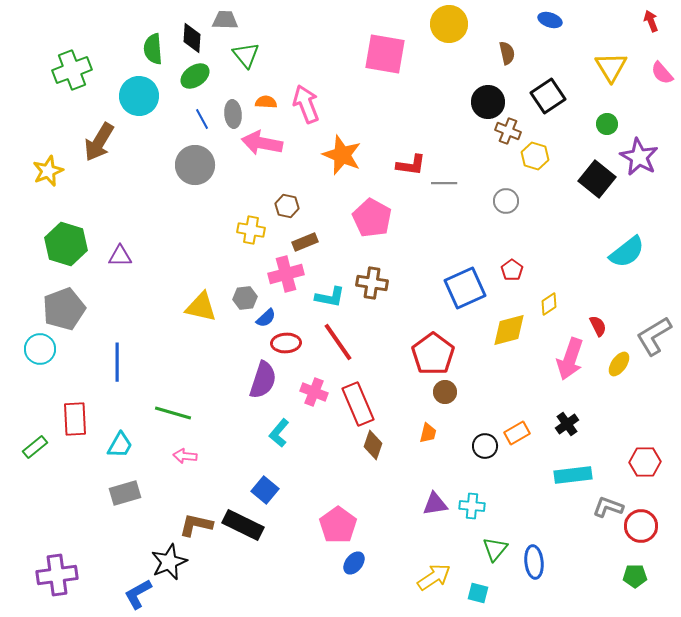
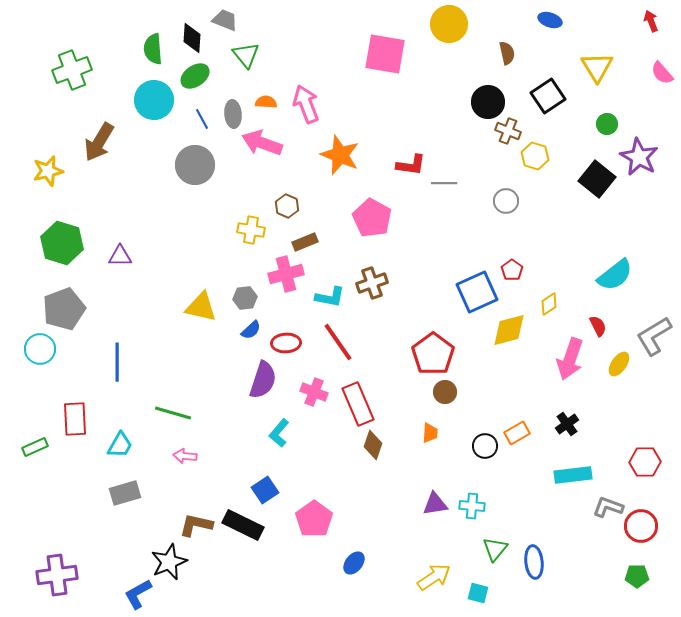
gray trapezoid at (225, 20): rotated 20 degrees clockwise
yellow triangle at (611, 67): moved 14 px left
cyan circle at (139, 96): moved 15 px right, 4 px down
pink arrow at (262, 143): rotated 9 degrees clockwise
orange star at (342, 155): moved 2 px left
yellow star at (48, 171): rotated 8 degrees clockwise
brown hexagon at (287, 206): rotated 10 degrees clockwise
green hexagon at (66, 244): moved 4 px left, 1 px up
cyan semicircle at (627, 252): moved 12 px left, 23 px down
brown cross at (372, 283): rotated 28 degrees counterclockwise
blue square at (465, 288): moved 12 px right, 4 px down
blue semicircle at (266, 318): moved 15 px left, 12 px down
orange trapezoid at (428, 433): moved 2 px right; rotated 10 degrees counterclockwise
green rectangle at (35, 447): rotated 15 degrees clockwise
blue square at (265, 490): rotated 16 degrees clockwise
pink pentagon at (338, 525): moved 24 px left, 6 px up
green pentagon at (635, 576): moved 2 px right
